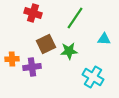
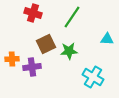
green line: moved 3 px left, 1 px up
cyan triangle: moved 3 px right
